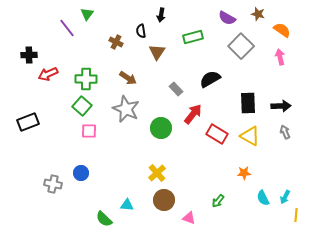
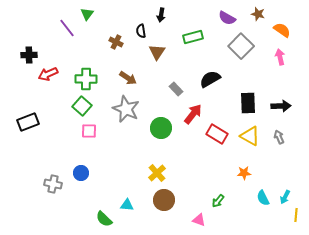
gray arrow at (285, 132): moved 6 px left, 5 px down
pink triangle at (189, 218): moved 10 px right, 2 px down
